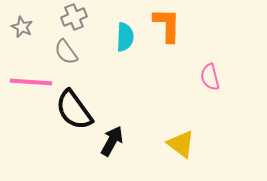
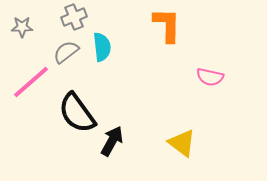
gray star: rotated 25 degrees counterclockwise
cyan semicircle: moved 23 px left, 10 px down; rotated 8 degrees counterclockwise
gray semicircle: rotated 88 degrees clockwise
pink semicircle: rotated 64 degrees counterclockwise
pink line: rotated 45 degrees counterclockwise
black semicircle: moved 3 px right, 3 px down
yellow triangle: moved 1 px right, 1 px up
